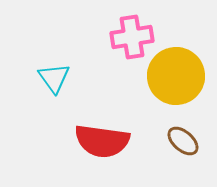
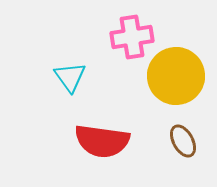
cyan triangle: moved 16 px right, 1 px up
brown ellipse: rotated 20 degrees clockwise
